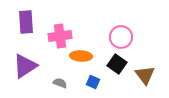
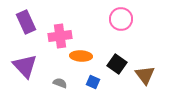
purple rectangle: rotated 20 degrees counterclockwise
pink circle: moved 18 px up
purple triangle: rotated 40 degrees counterclockwise
